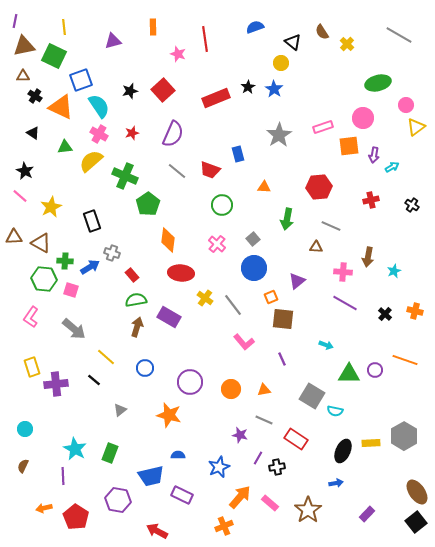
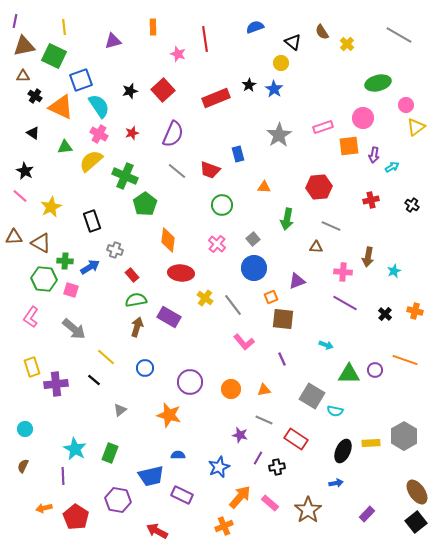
black star at (248, 87): moved 1 px right, 2 px up
green pentagon at (148, 204): moved 3 px left
gray cross at (112, 253): moved 3 px right, 3 px up
purple triangle at (297, 281): rotated 18 degrees clockwise
